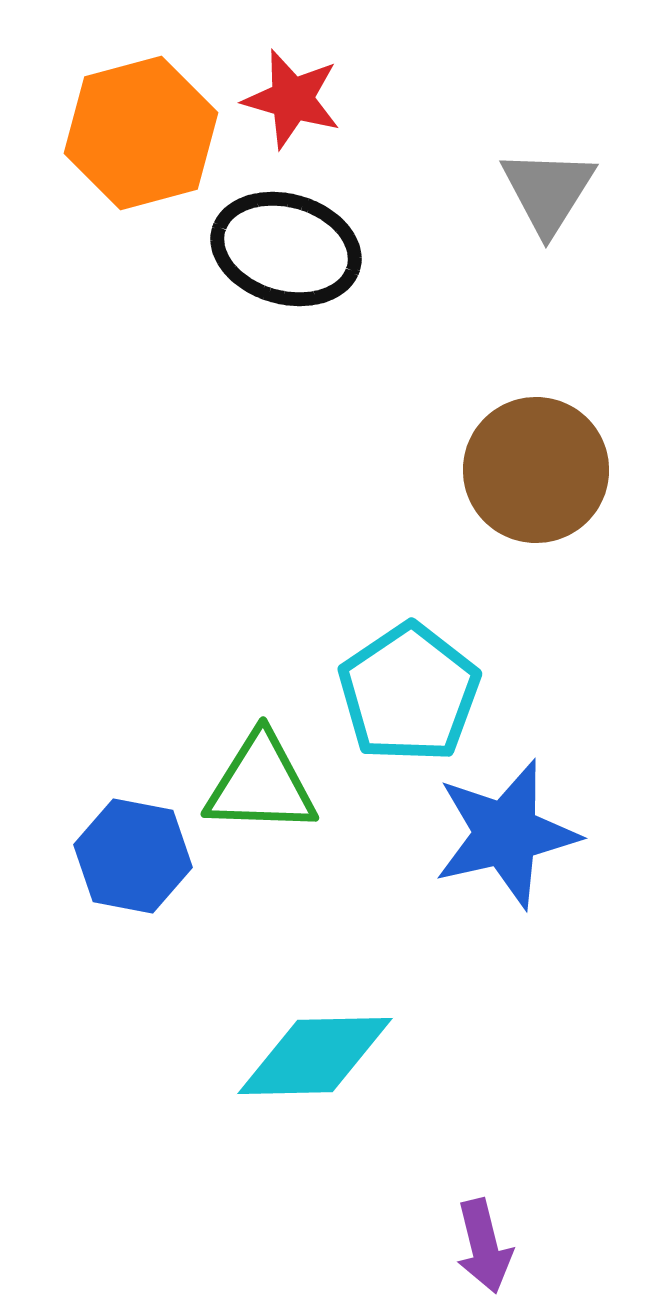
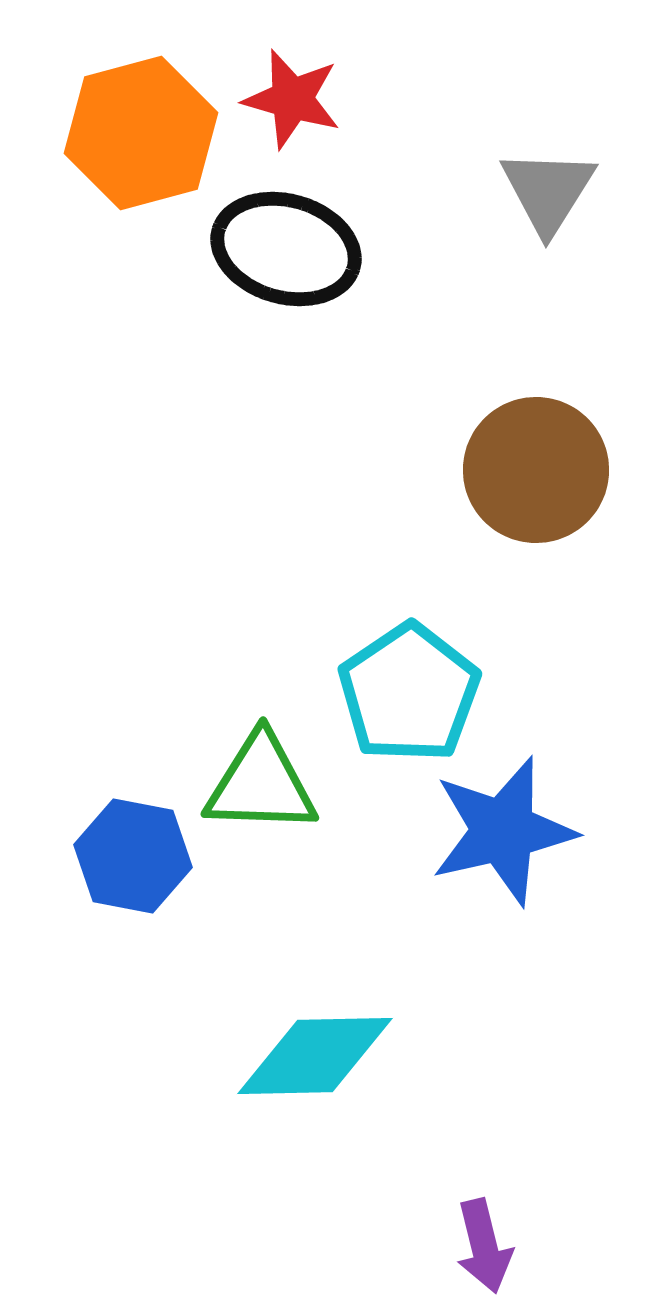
blue star: moved 3 px left, 3 px up
